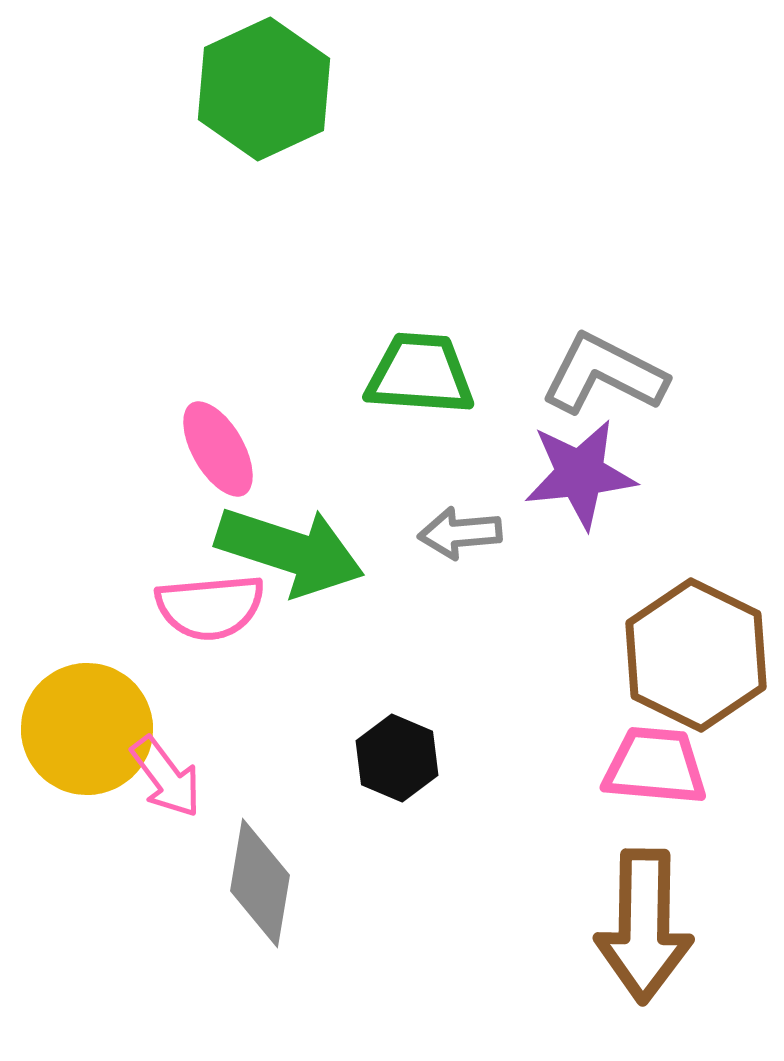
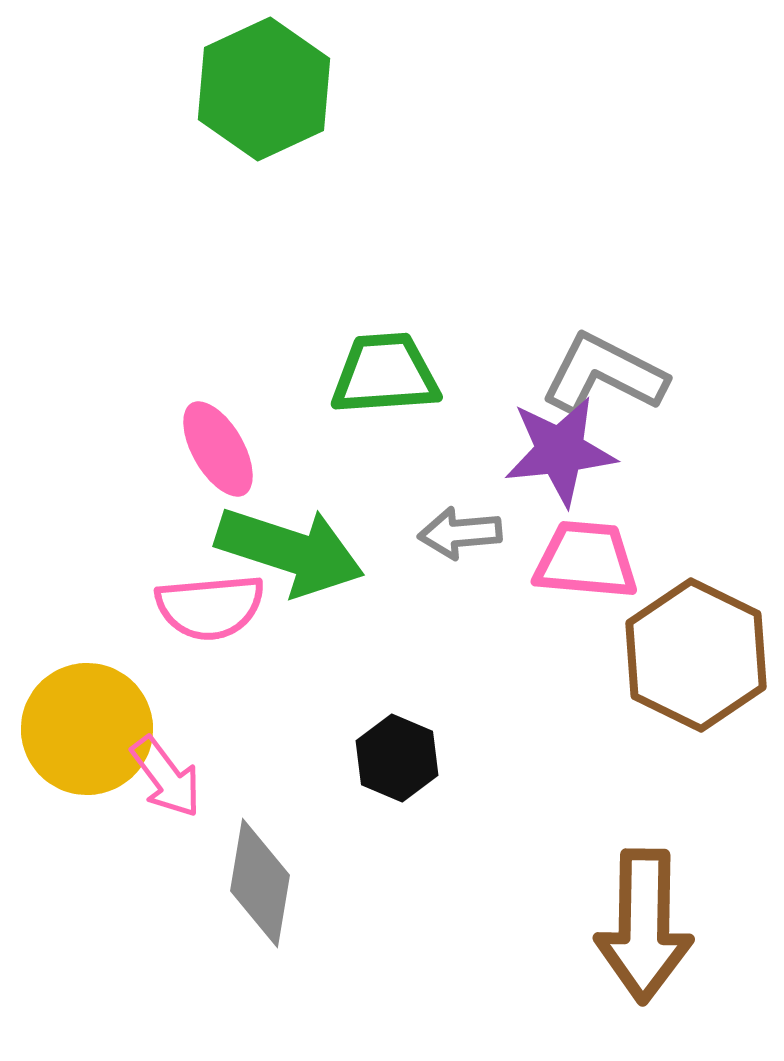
green trapezoid: moved 35 px left; rotated 8 degrees counterclockwise
purple star: moved 20 px left, 23 px up
pink trapezoid: moved 69 px left, 206 px up
